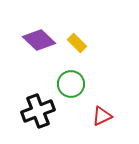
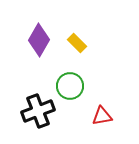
purple diamond: rotated 76 degrees clockwise
green circle: moved 1 px left, 2 px down
red triangle: rotated 15 degrees clockwise
